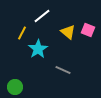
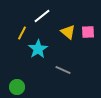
pink square: moved 2 px down; rotated 24 degrees counterclockwise
green circle: moved 2 px right
